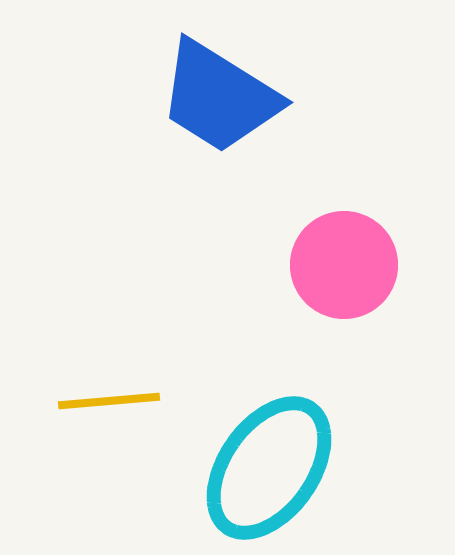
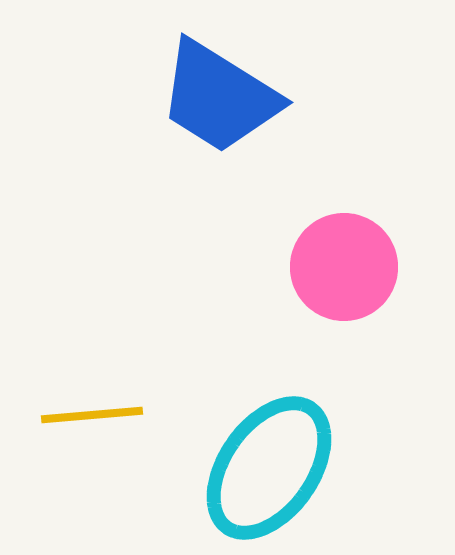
pink circle: moved 2 px down
yellow line: moved 17 px left, 14 px down
